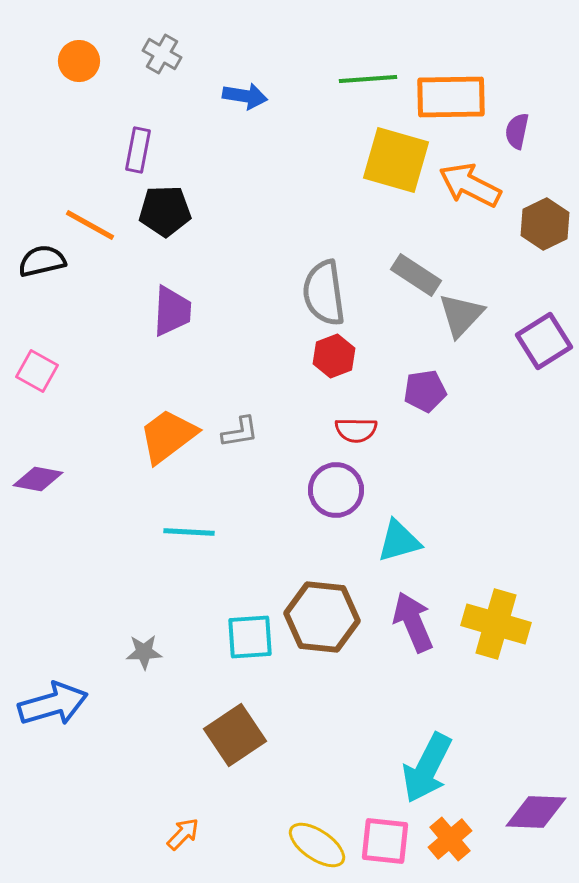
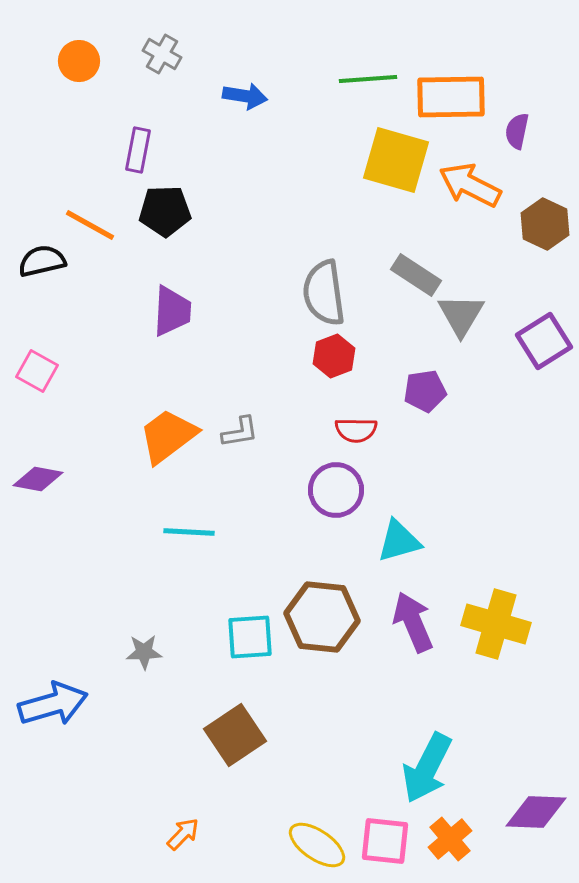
brown hexagon at (545, 224): rotated 9 degrees counterclockwise
gray triangle at (461, 315): rotated 12 degrees counterclockwise
